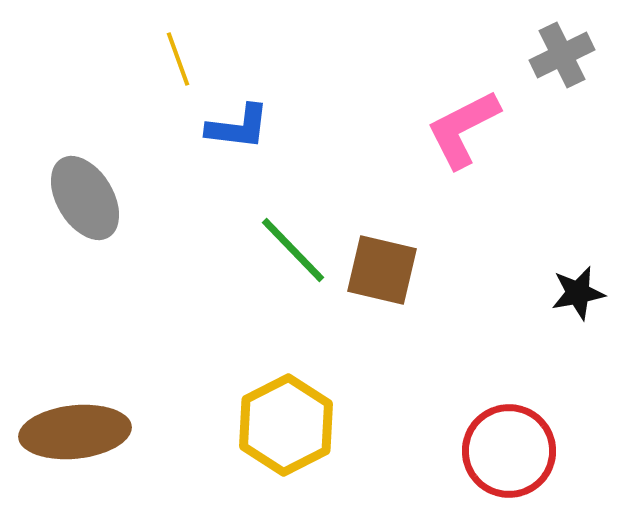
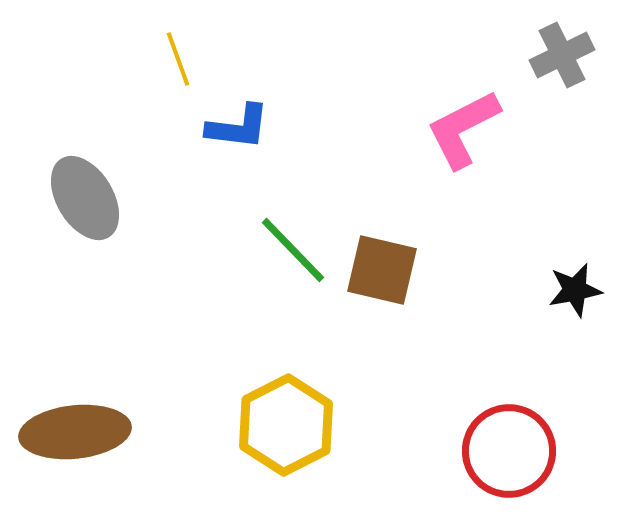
black star: moved 3 px left, 3 px up
